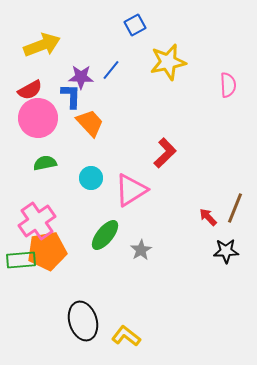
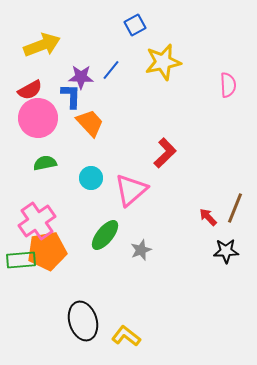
yellow star: moved 5 px left
pink triangle: rotated 9 degrees counterclockwise
gray star: rotated 10 degrees clockwise
